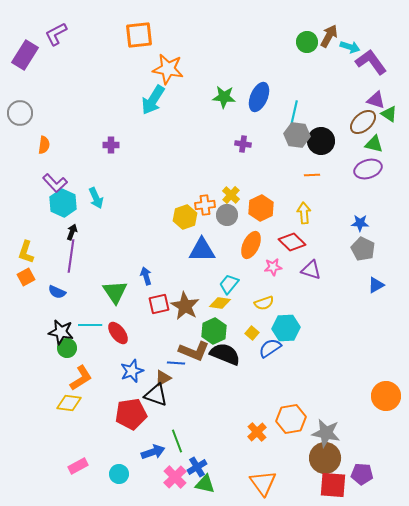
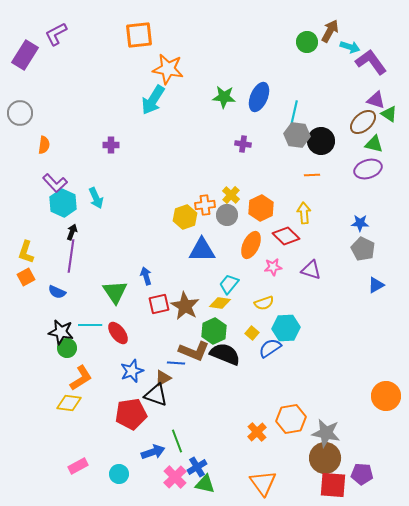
brown arrow at (329, 36): moved 1 px right, 5 px up
red diamond at (292, 242): moved 6 px left, 6 px up
